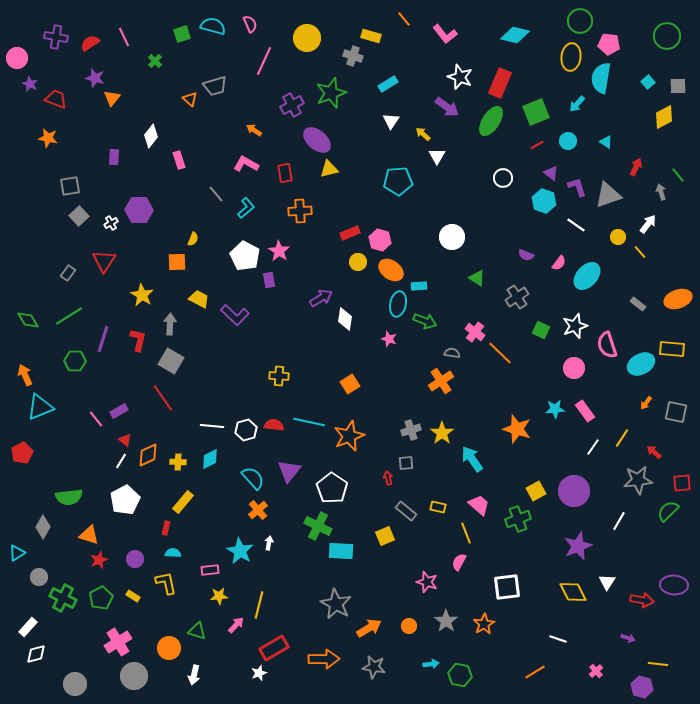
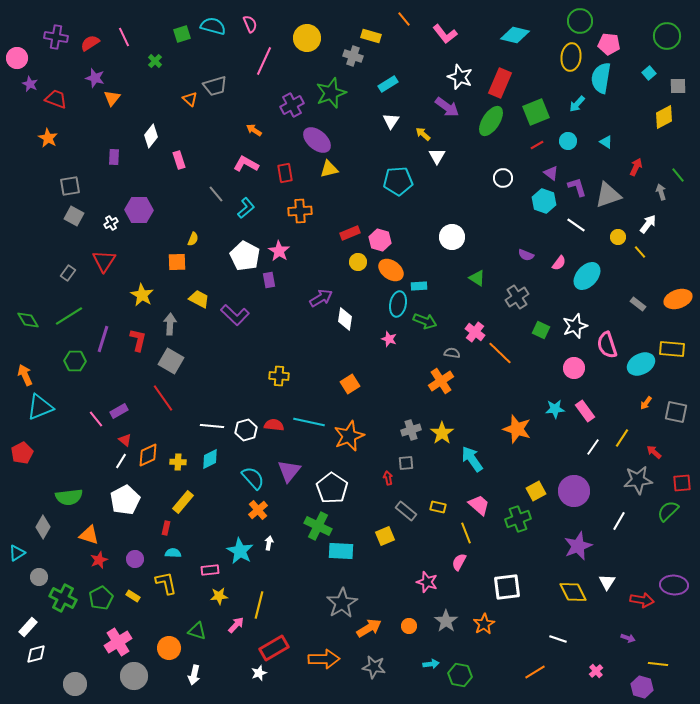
cyan square at (648, 82): moved 1 px right, 9 px up
orange star at (48, 138): rotated 18 degrees clockwise
gray square at (79, 216): moved 5 px left; rotated 18 degrees counterclockwise
gray star at (336, 604): moved 6 px right, 1 px up; rotated 12 degrees clockwise
